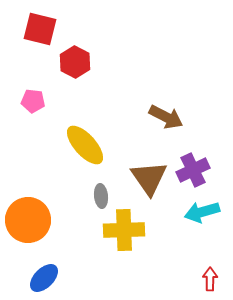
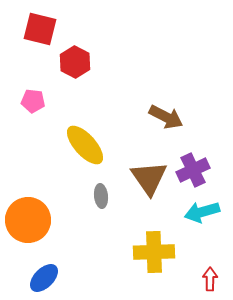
yellow cross: moved 30 px right, 22 px down
